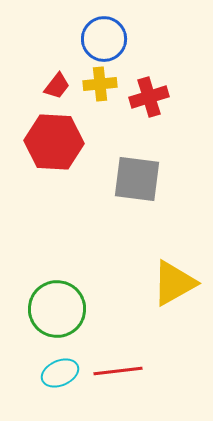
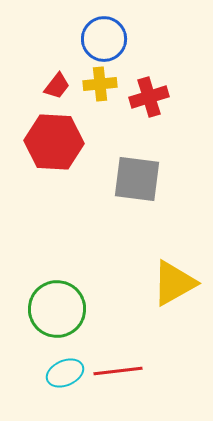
cyan ellipse: moved 5 px right
